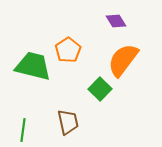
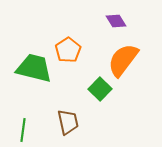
green trapezoid: moved 1 px right, 2 px down
